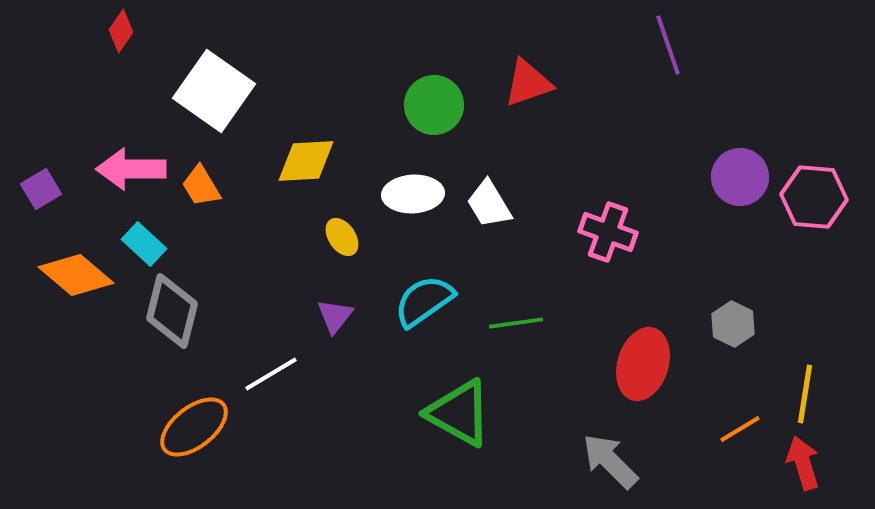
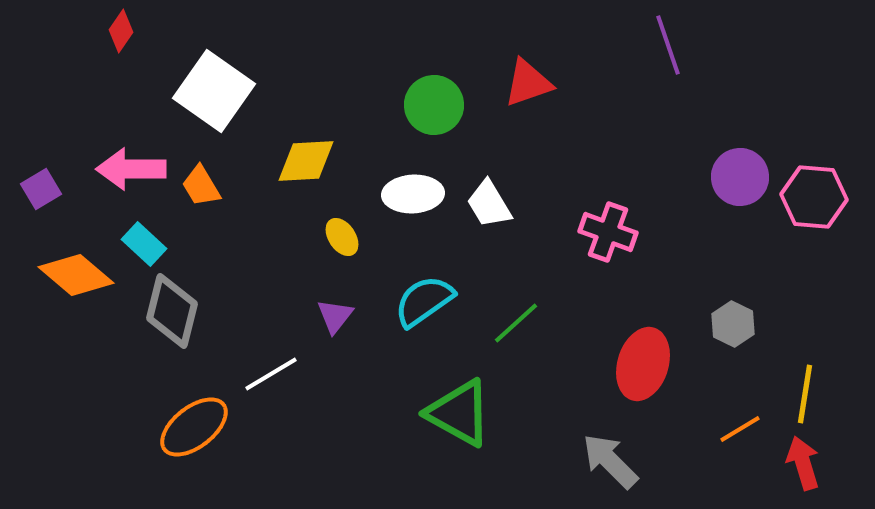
green line: rotated 34 degrees counterclockwise
